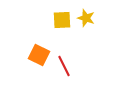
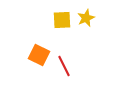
yellow star: rotated 30 degrees clockwise
